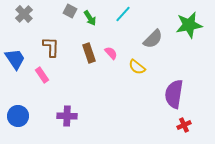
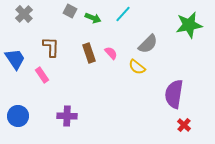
green arrow: moved 3 px right; rotated 35 degrees counterclockwise
gray semicircle: moved 5 px left, 5 px down
red cross: rotated 24 degrees counterclockwise
